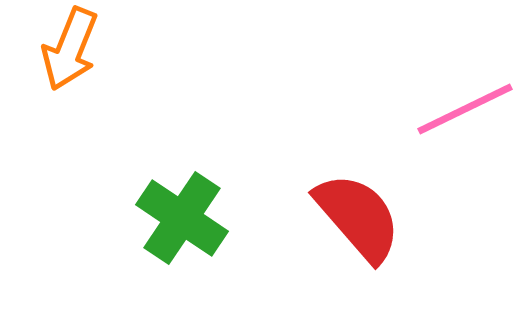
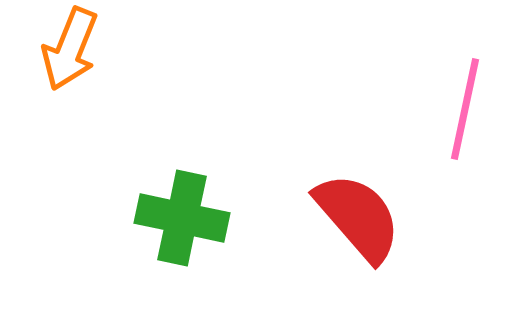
pink line: rotated 52 degrees counterclockwise
green cross: rotated 22 degrees counterclockwise
